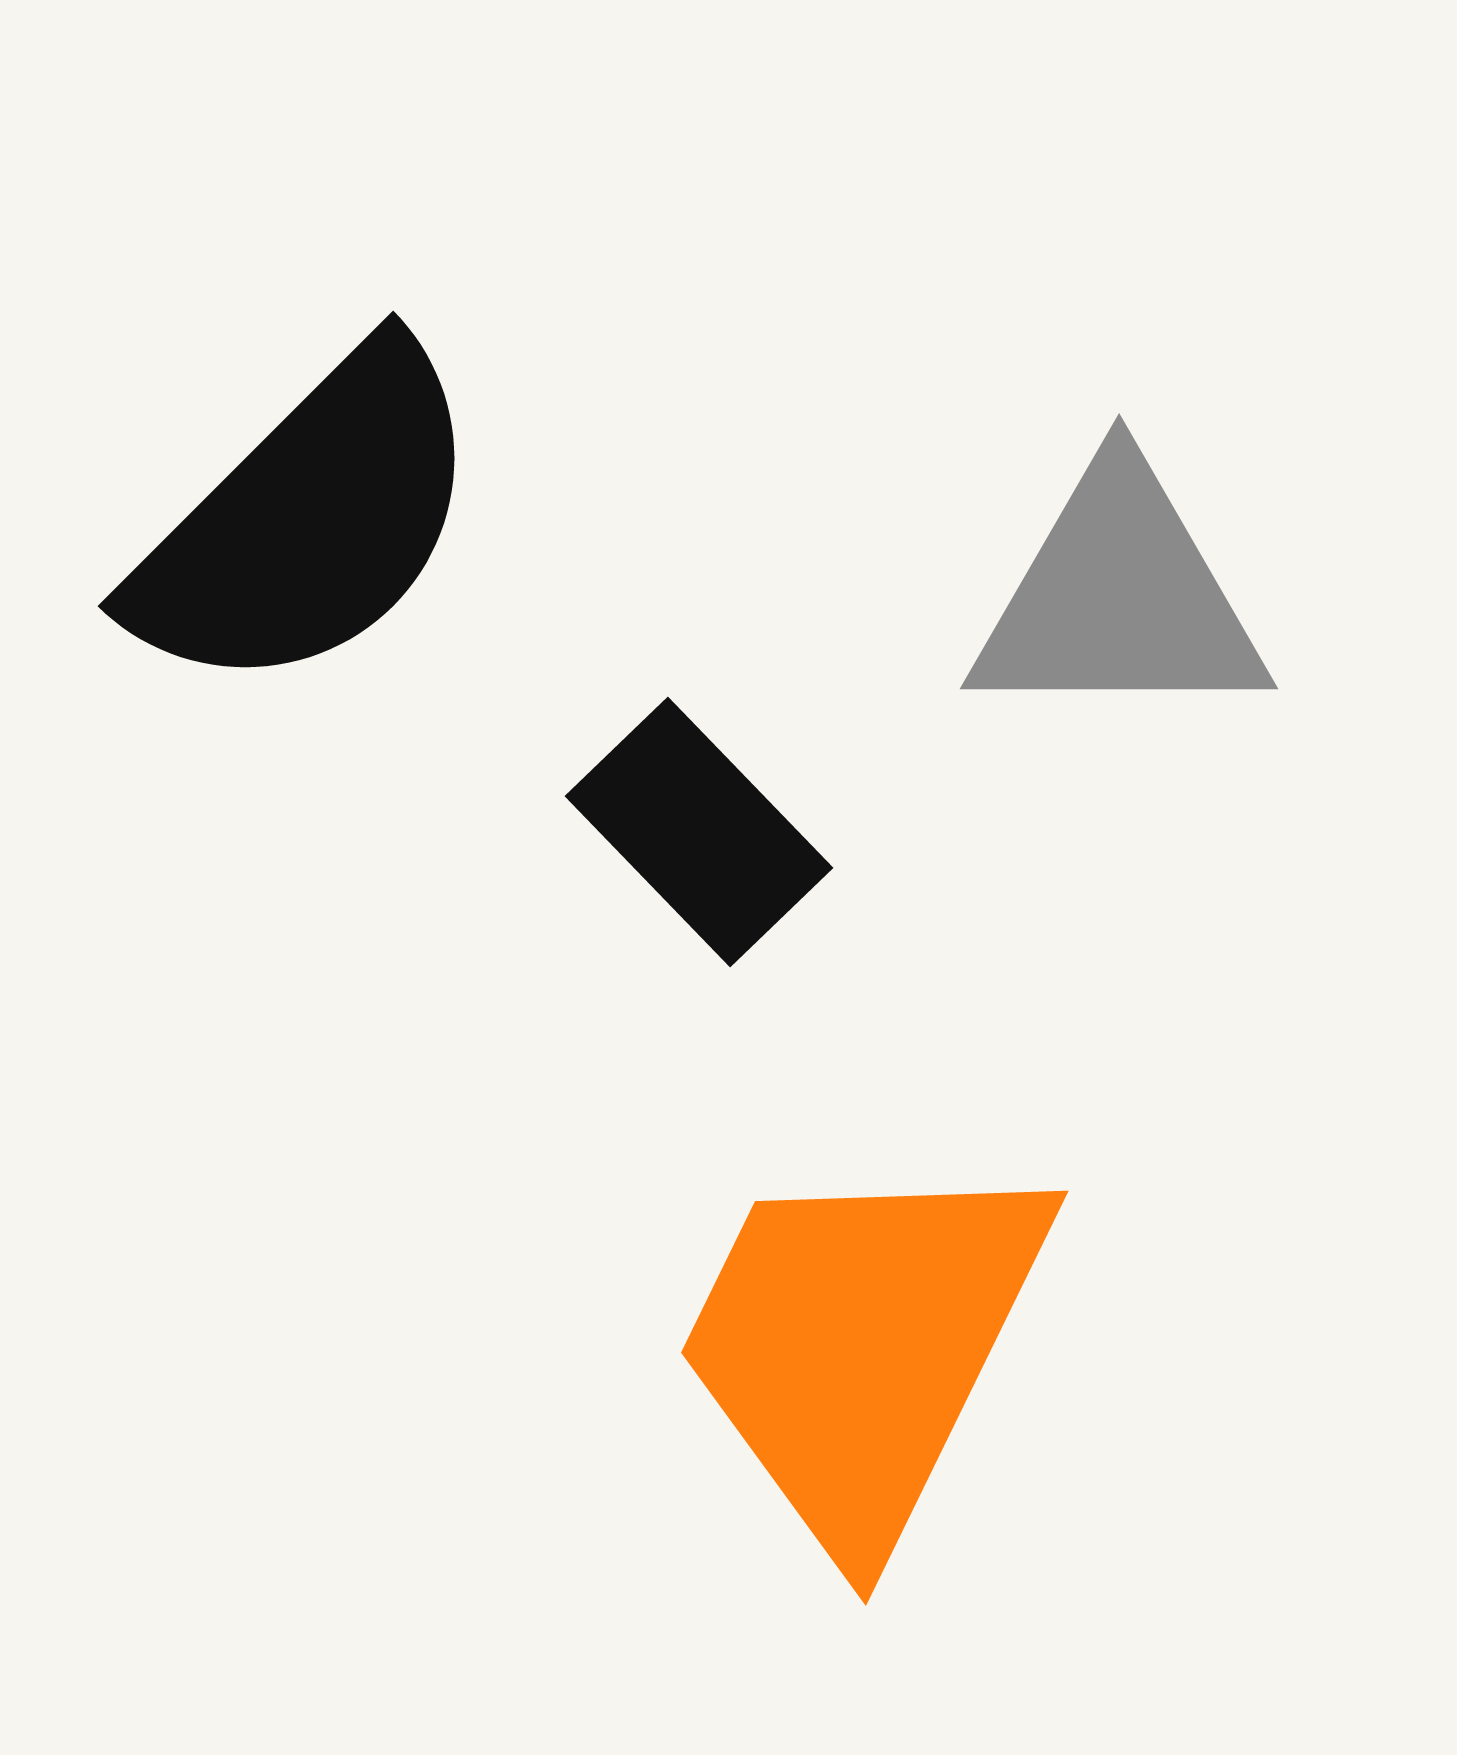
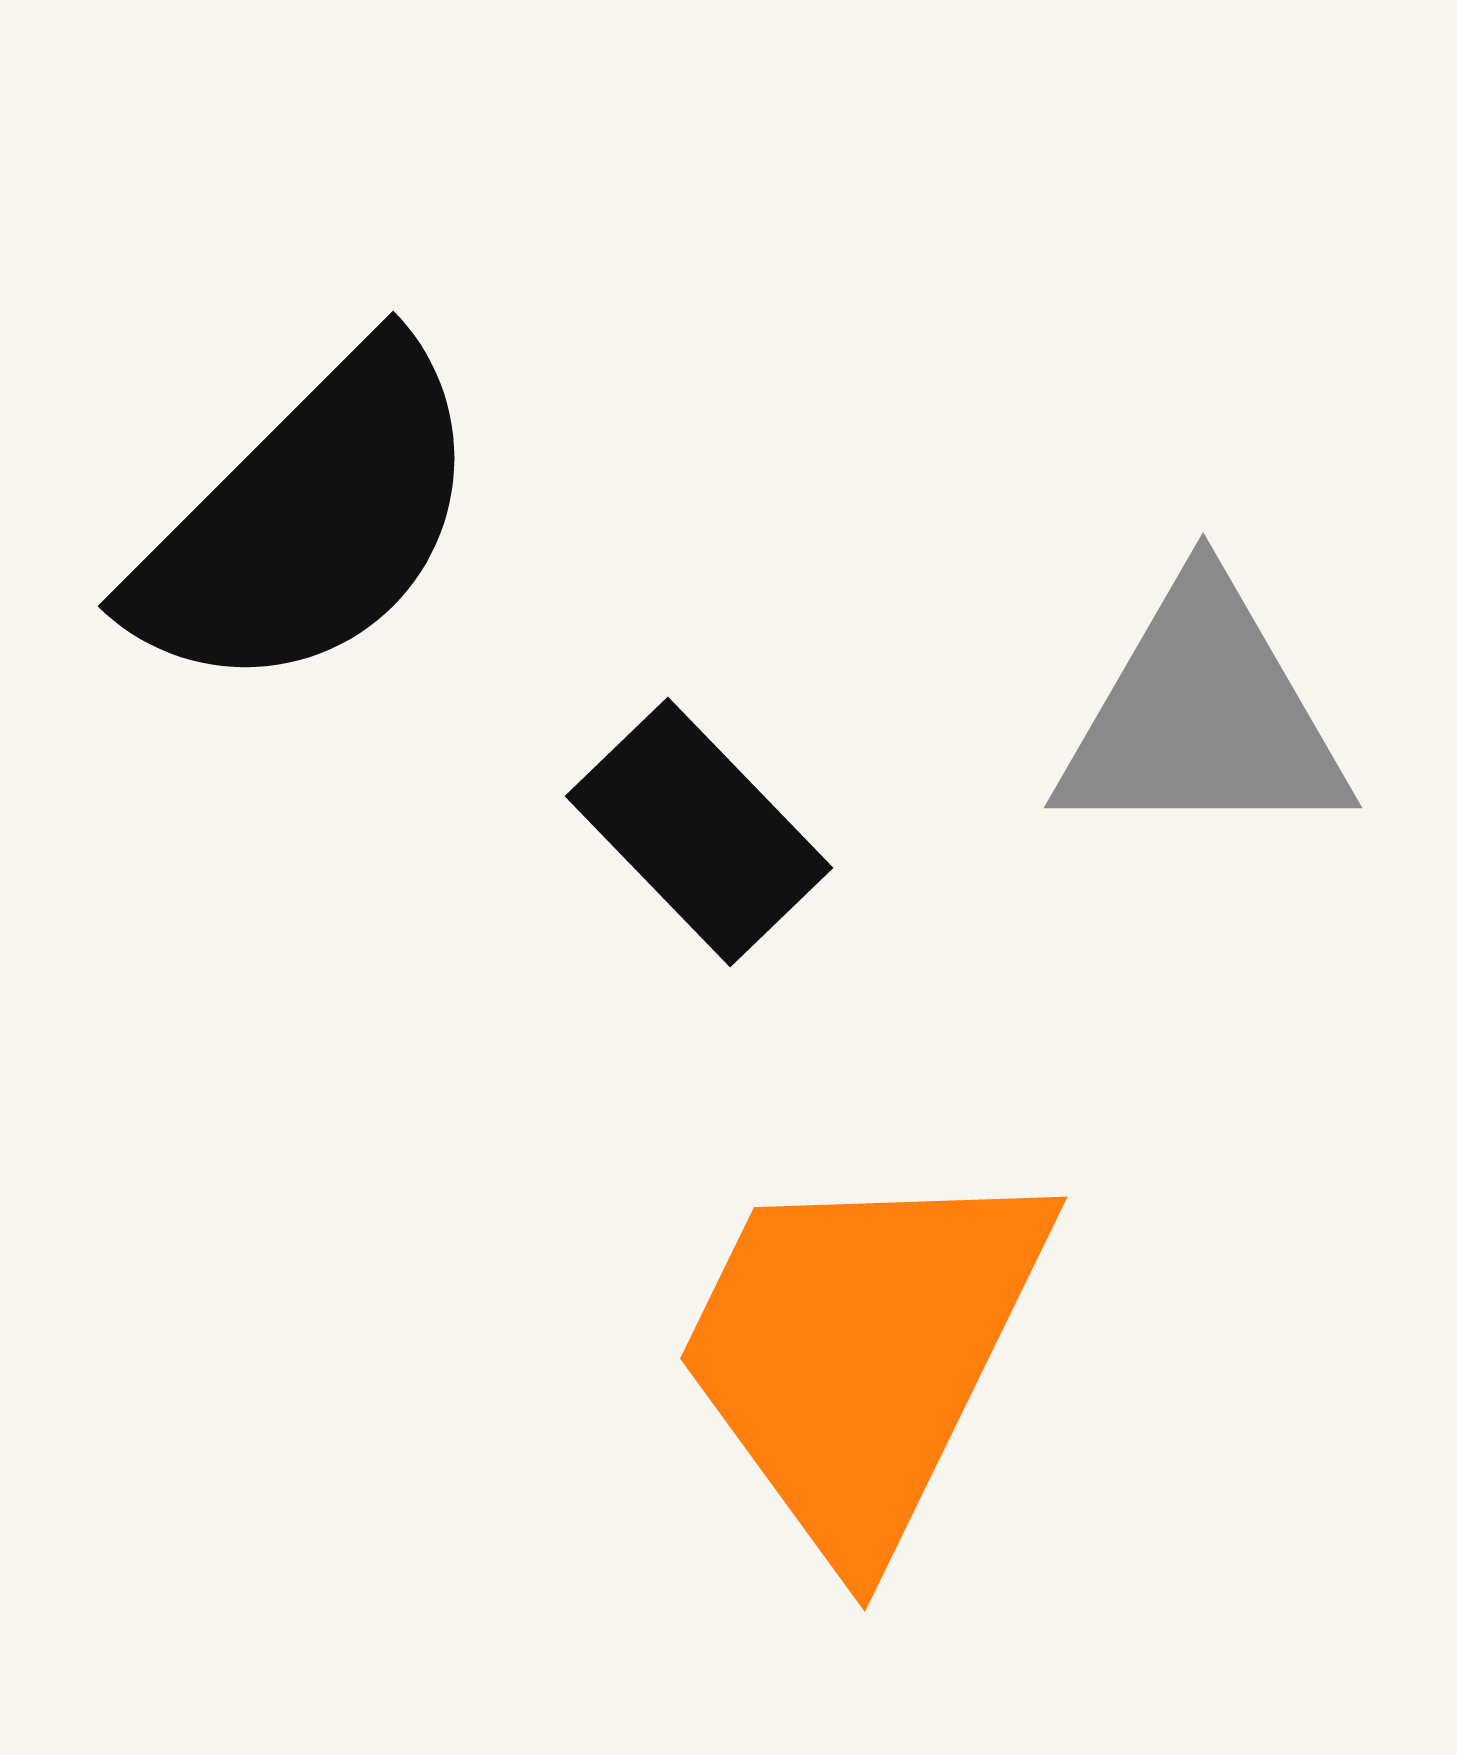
gray triangle: moved 84 px right, 119 px down
orange trapezoid: moved 1 px left, 6 px down
